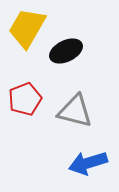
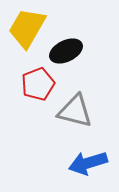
red pentagon: moved 13 px right, 15 px up
